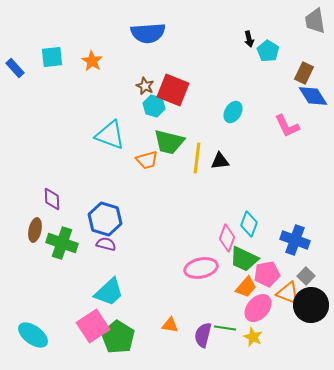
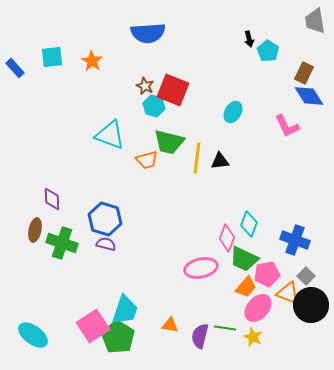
blue diamond at (313, 96): moved 4 px left
cyan trapezoid at (109, 292): moved 16 px right, 18 px down; rotated 28 degrees counterclockwise
purple semicircle at (203, 335): moved 3 px left, 1 px down
